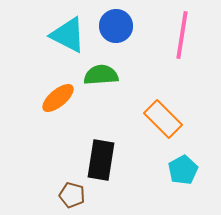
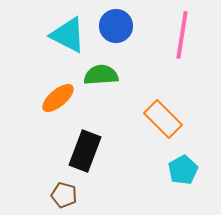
black rectangle: moved 16 px left, 9 px up; rotated 12 degrees clockwise
brown pentagon: moved 8 px left
